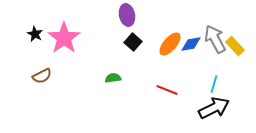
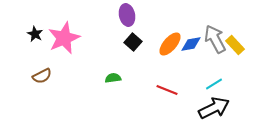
pink star: rotated 12 degrees clockwise
yellow rectangle: moved 1 px up
cyan line: rotated 42 degrees clockwise
